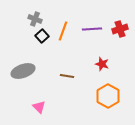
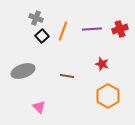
gray cross: moved 1 px right, 1 px up
